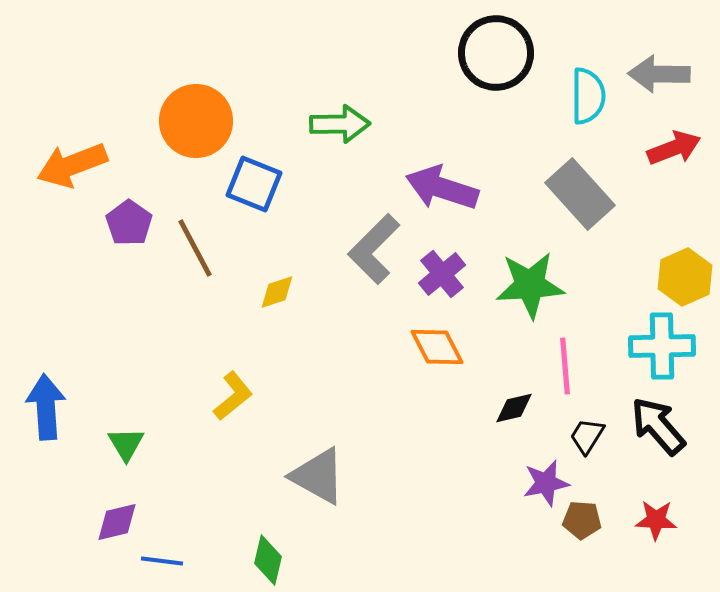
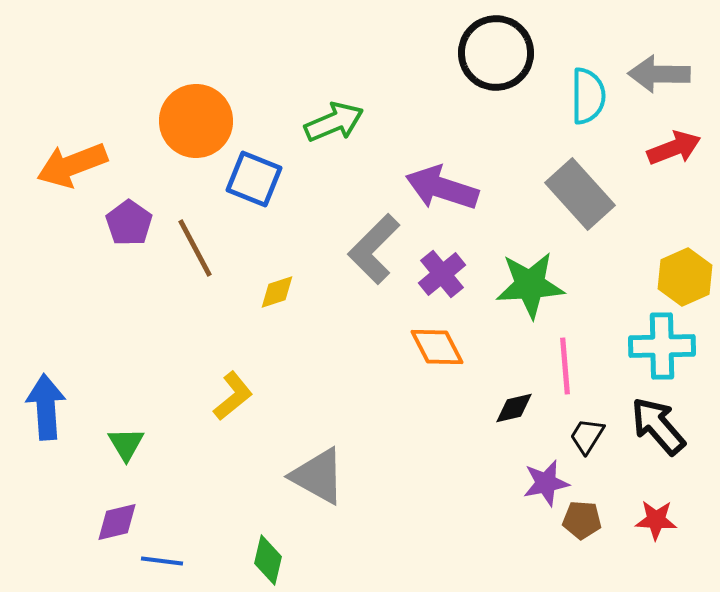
green arrow: moved 6 px left, 2 px up; rotated 22 degrees counterclockwise
blue square: moved 5 px up
